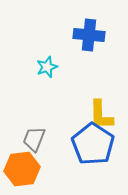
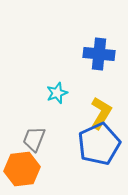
blue cross: moved 10 px right, 19 px down
cyan star: moved 10 px right, 26 px down
yellow L-shape: moved 2 px up; rotated 148 degrees counterclockwise
blue pentagon: moved 6 px right; rotated 15 degrees clockwise
